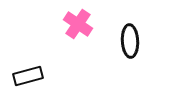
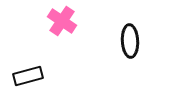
pink cross: moved 16 px left, 3 px up
